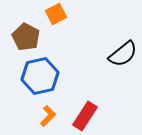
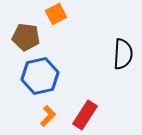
brown pentagon: rotated 20 degrees counterclockwise
black semicircle: rotated 48 degrees counterclockwise
red rectangle: moved 1 px up
